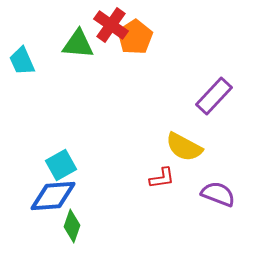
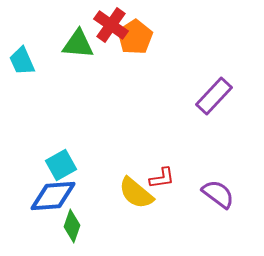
yellow semicircle: moved 48 px left, 46 px down; rotated 12 degrees clockwise
purple semicircle: rotated 16 degrees clockwise
